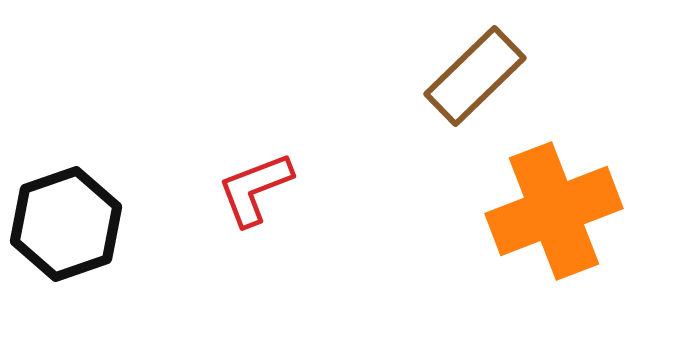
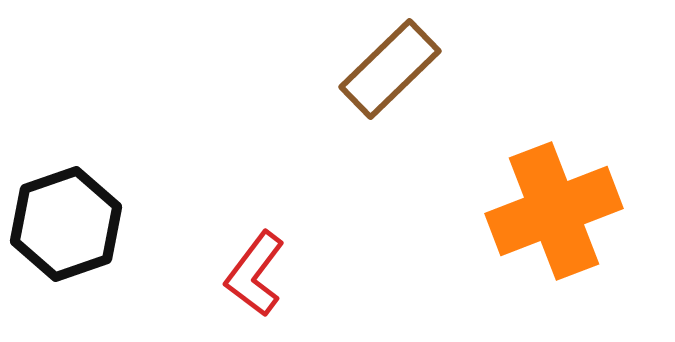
brown rectangle: moved 85 px left, 7 px up
red L-shape: moved 85 px down; rotated 32 degrees counterclockwise
